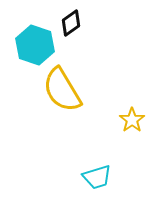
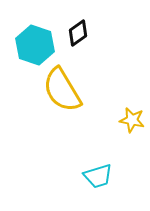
black diamond: moved 7 px right, 10 px down
yellow star: rotated 25 degrees counterclockwise
cyan trapezoid: moved 1 px right, 1 px up
